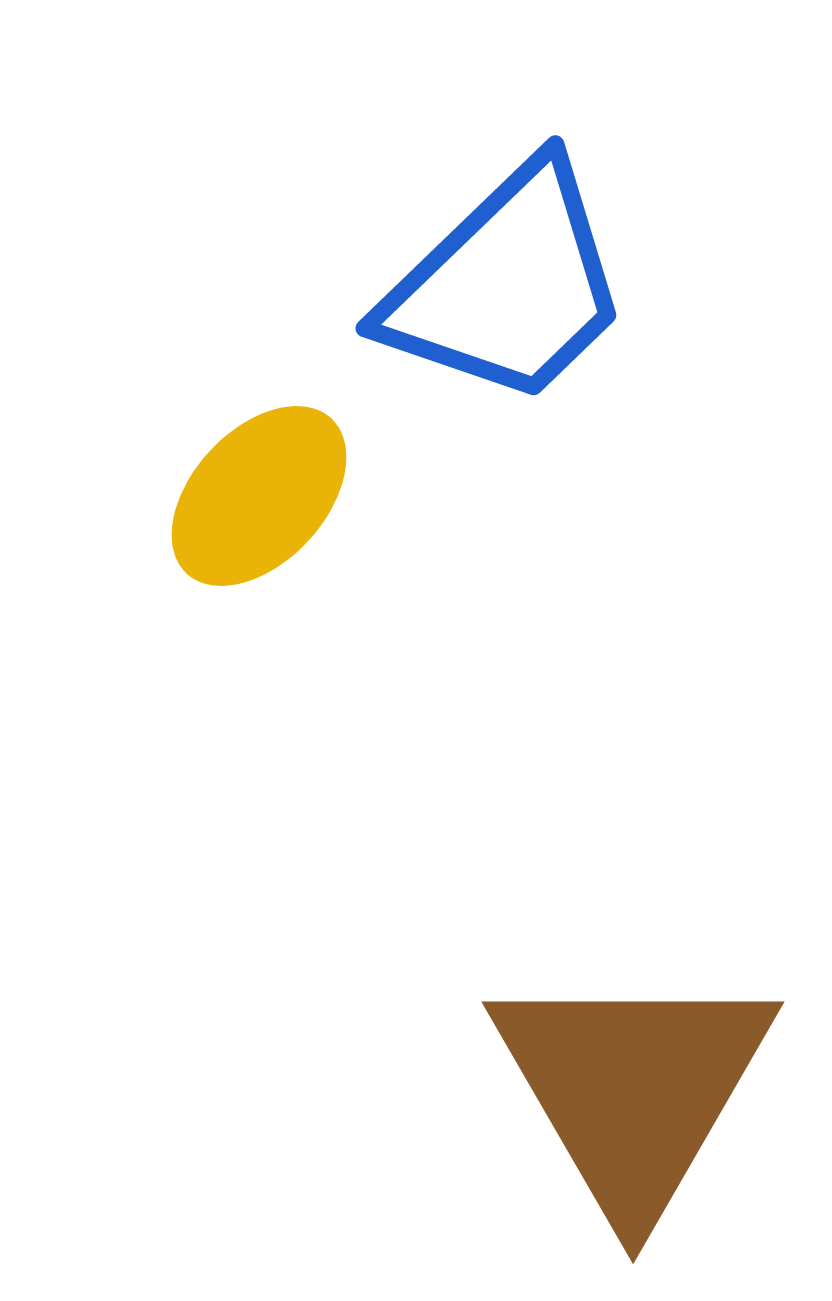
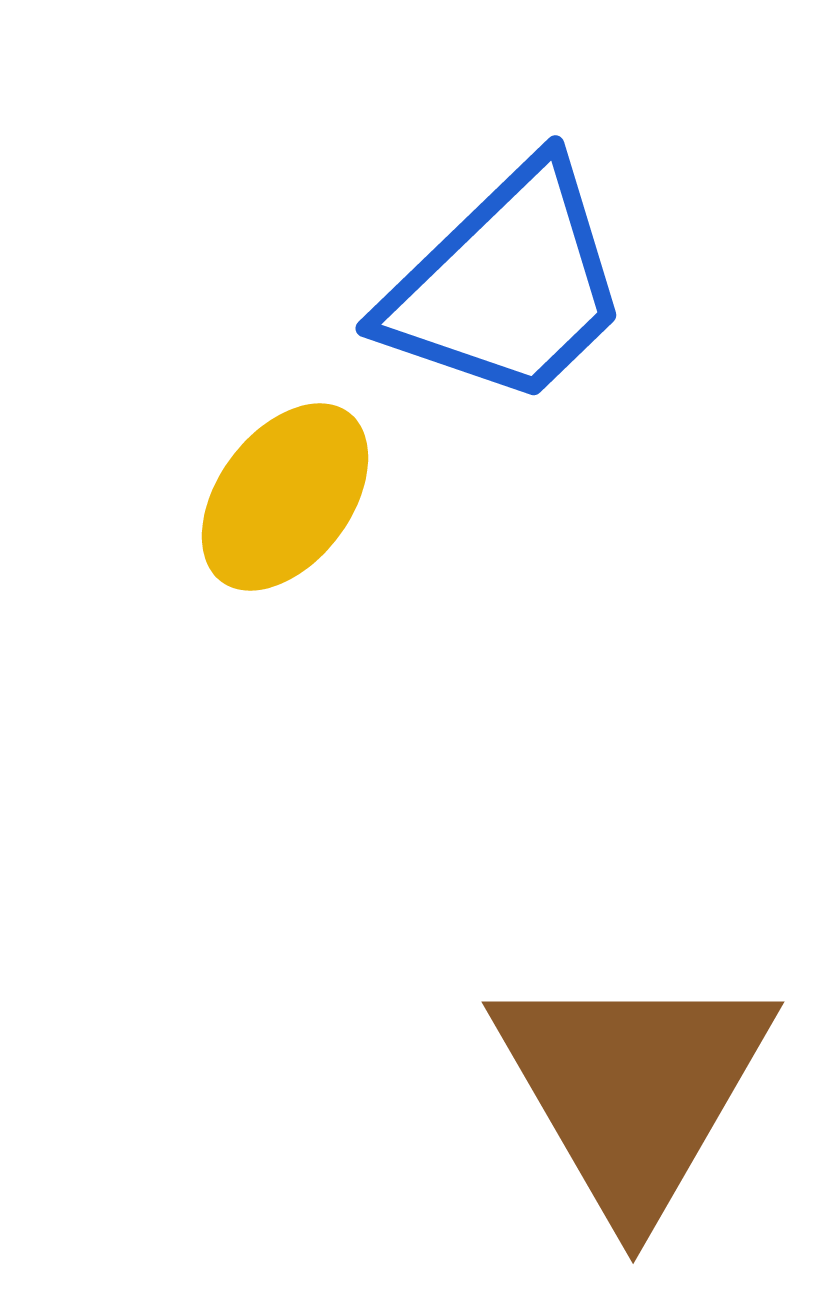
yellow ellipse: moved 26 px right, 1 px down; rotated 6 degrees counterclockwise
